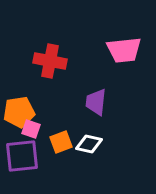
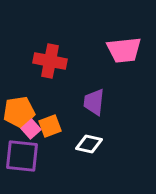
purple trapezoid: moved 2 px left
pink square: rotated 30 degrees clockwise
orange square: moved 11 px left, 16 px up
purple square: rotated 12 degrees clockwise
